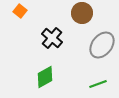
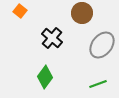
green diamond: rotated 25 degrees counterclockwise
